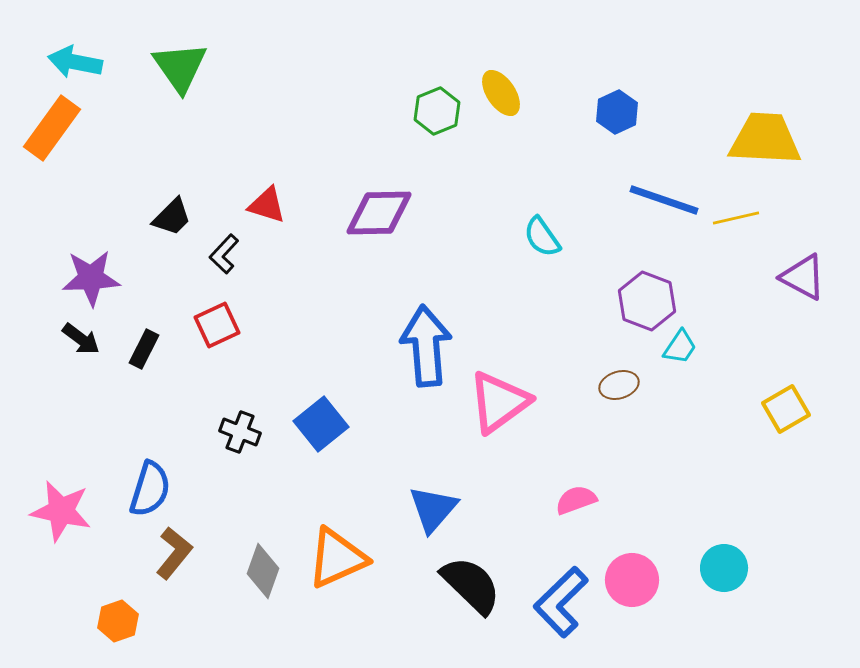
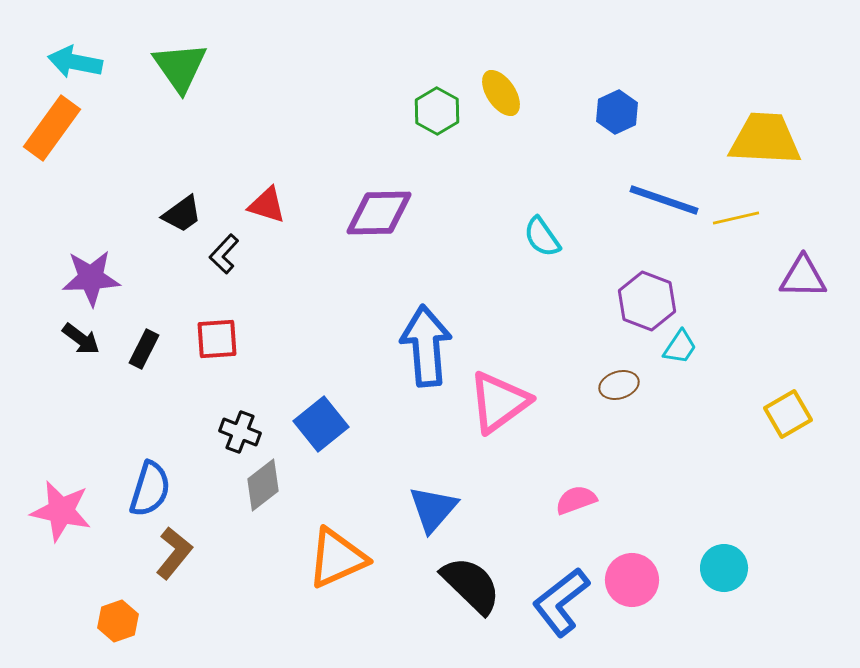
green hexagon: rotated 9 degrees counterclockwise
black trapezoid: moved 10 px right, 3 px up; rotated 9 degrees clockwise
purple triangle: rotated 27 degrees counterclockwise
red square: moved 14 px down; rotated 21 degrees clockwise
yellow square: moved 2 px right, 5 px down
gray diamond: moved 86 px up; rotated 32 degrees clockwise
blue L-shape: rotated 6 degrees clockwise
